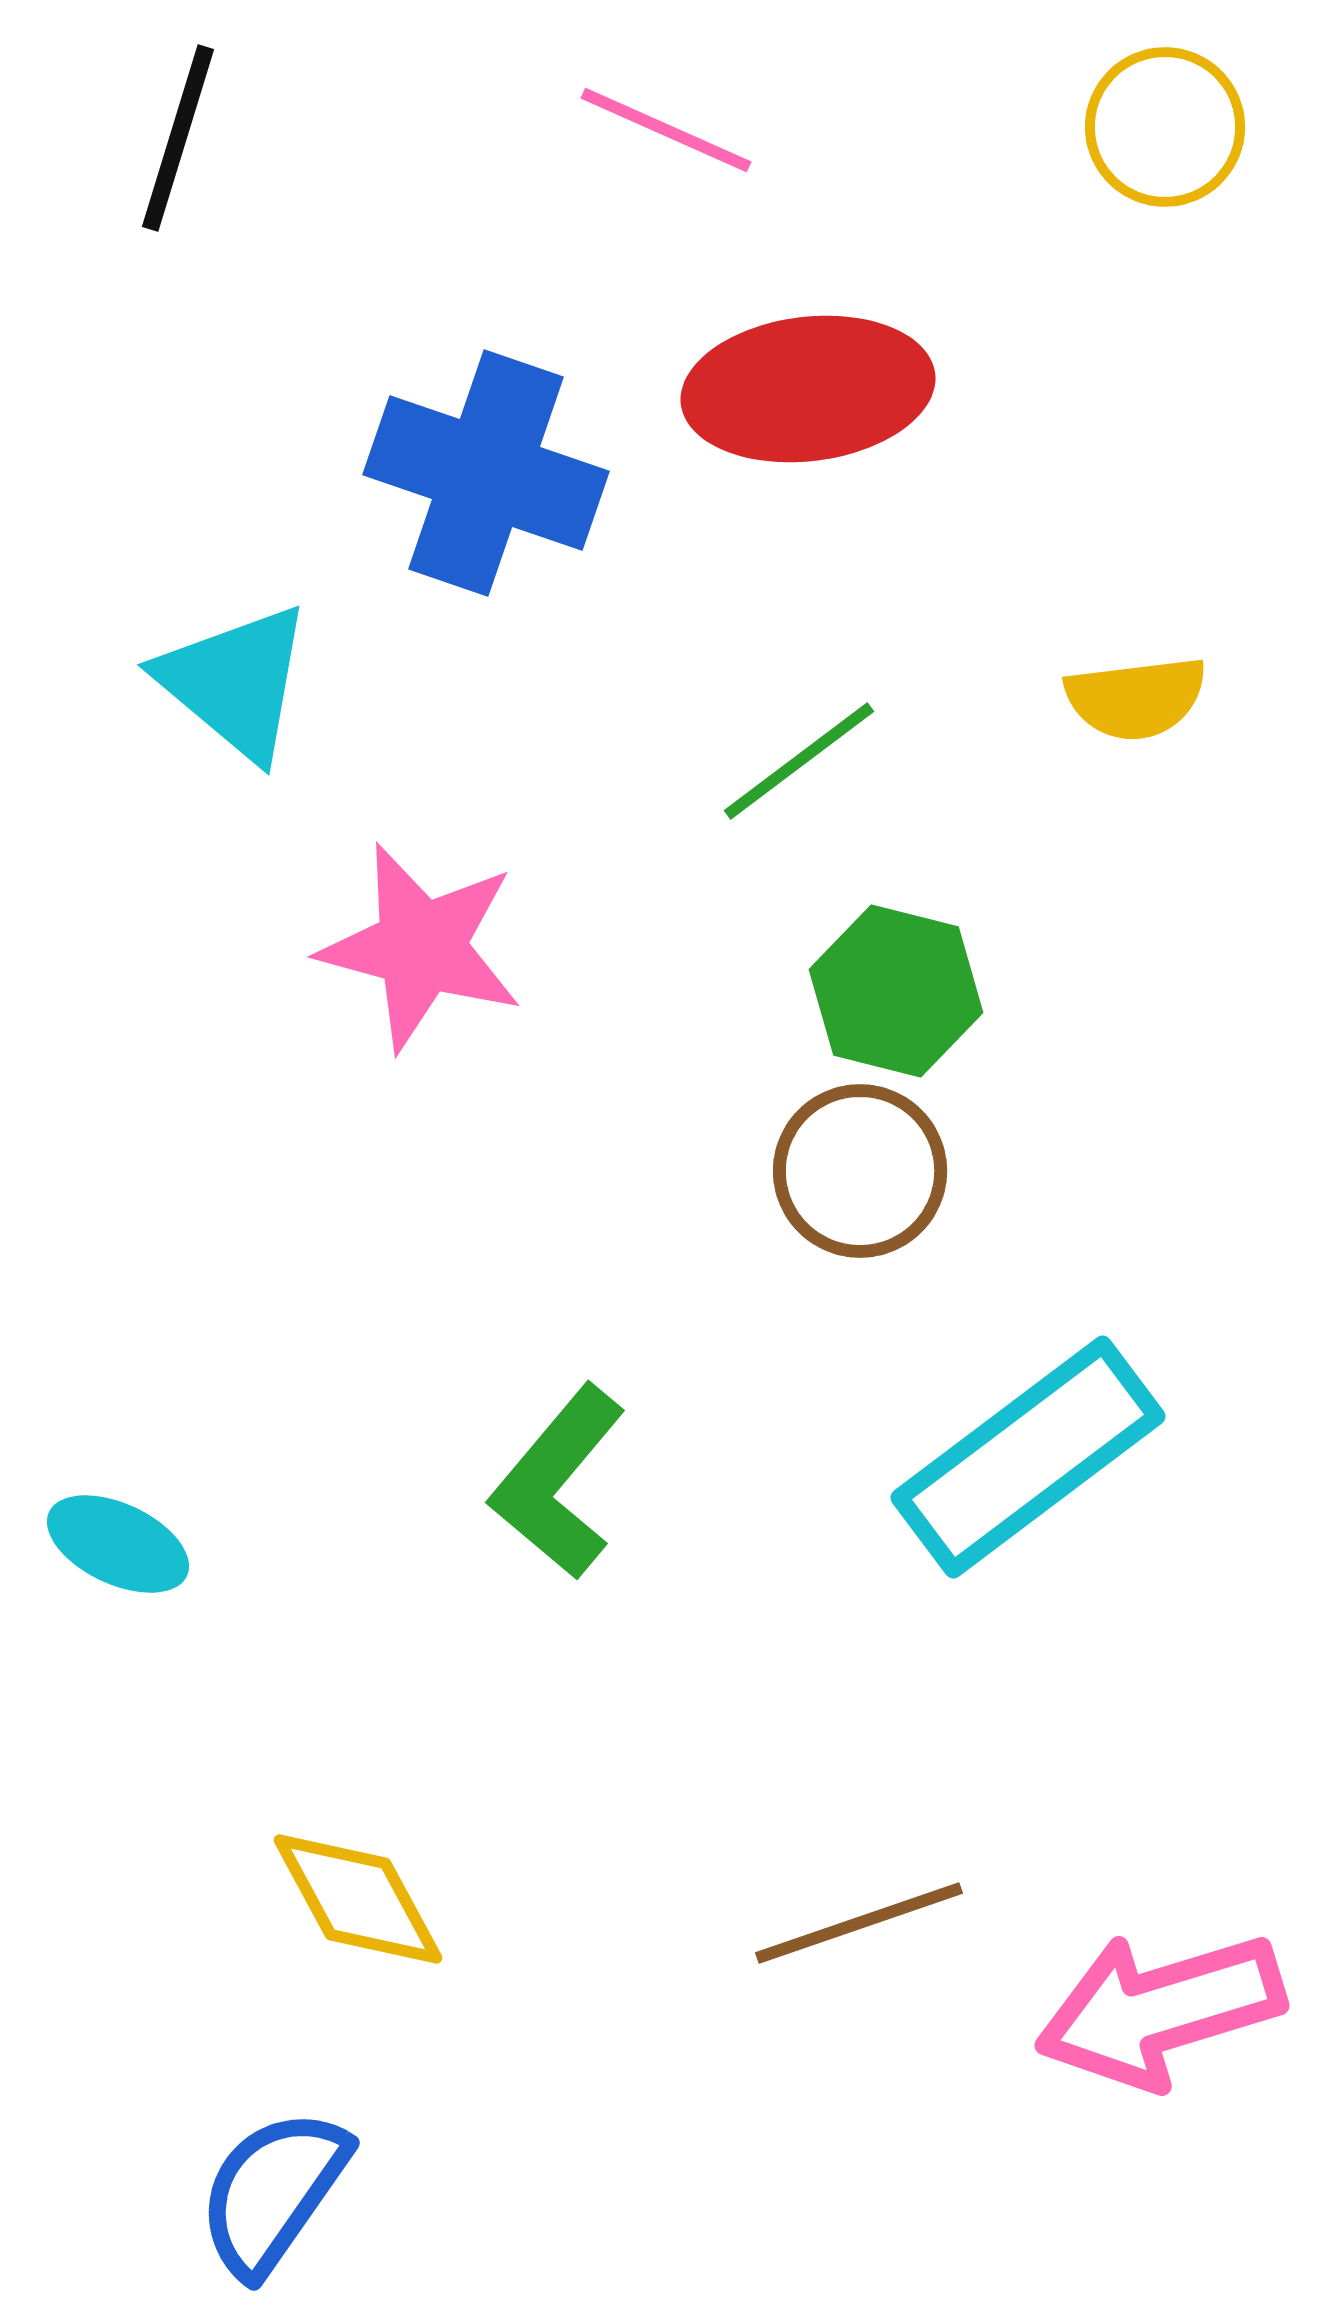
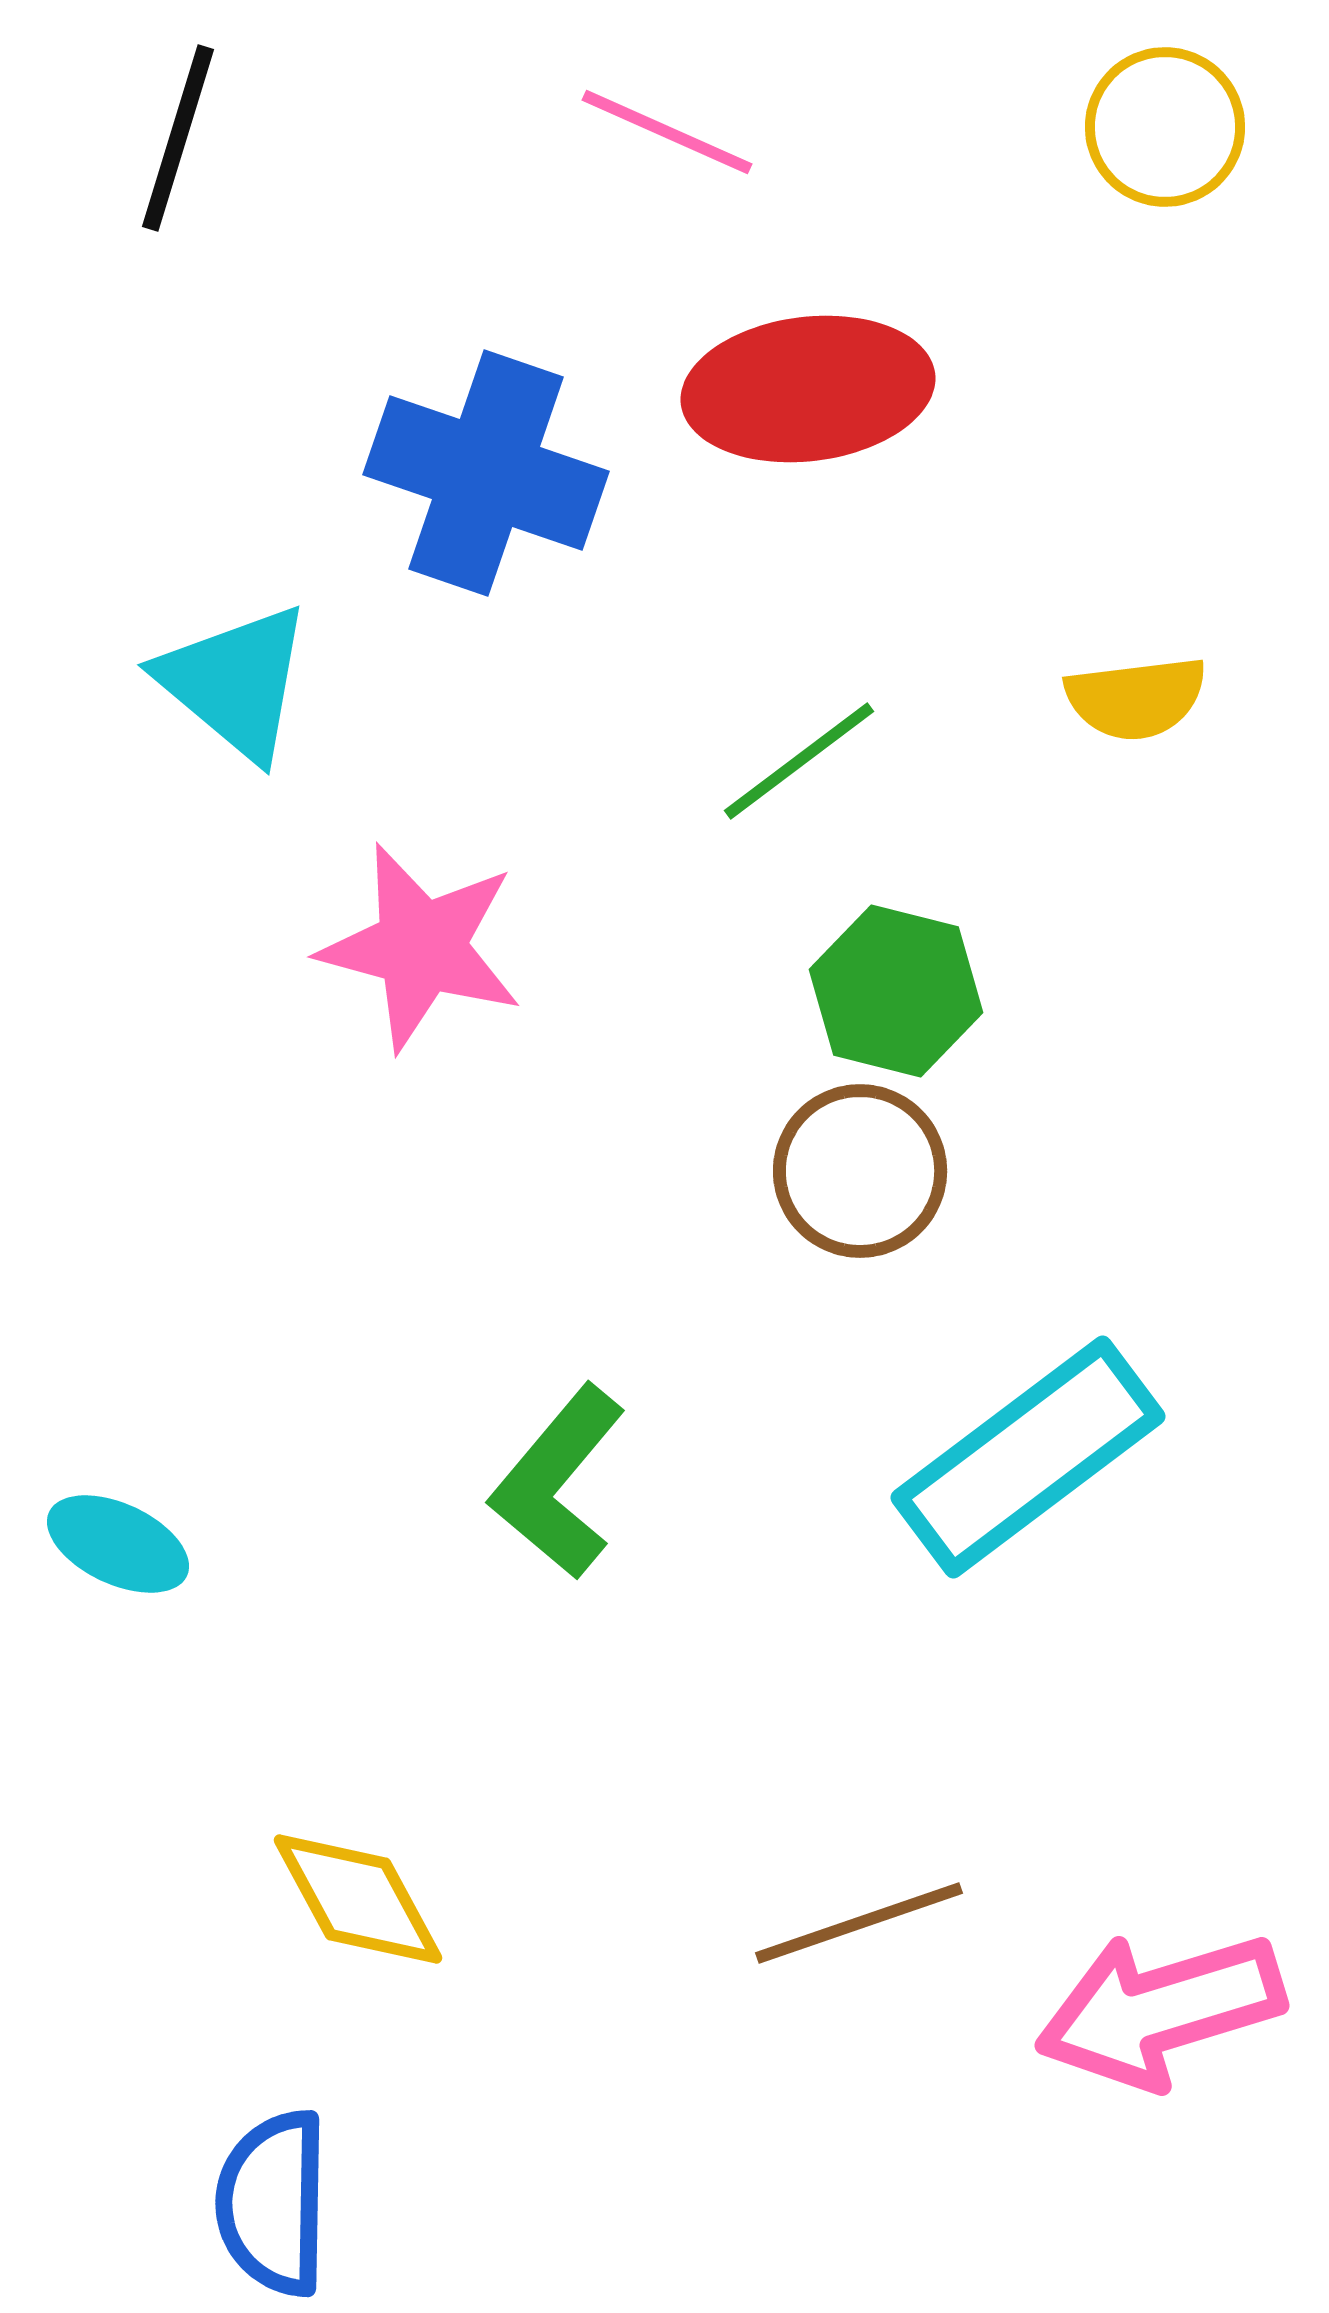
pink line: moved 1 px right, 2 px down
blue semicircle: moved 11 px down; rotated 34 degrees counterclockwise
